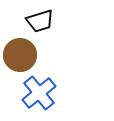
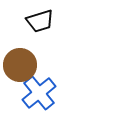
brown circle: moved 10 px down
